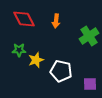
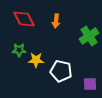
yellow star: rotated 21 degrees clockwise
